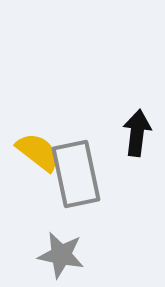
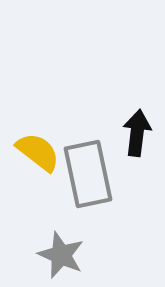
gray rectangle: moved 12 px right
gray star: rotated 12 degrees clockwise
